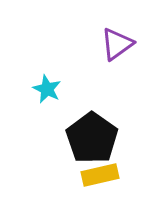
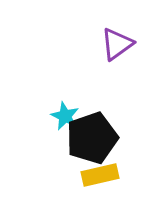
cyan star: moved 18 px right, 27 px down
black pentagon: rotated 18 degrees clockwise
